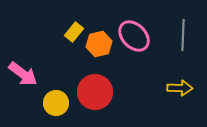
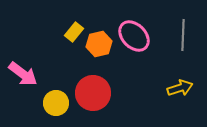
yellow arrow: rotated 20 degrees counterclockwise
red circle: moved 2 px left, 1 px down
